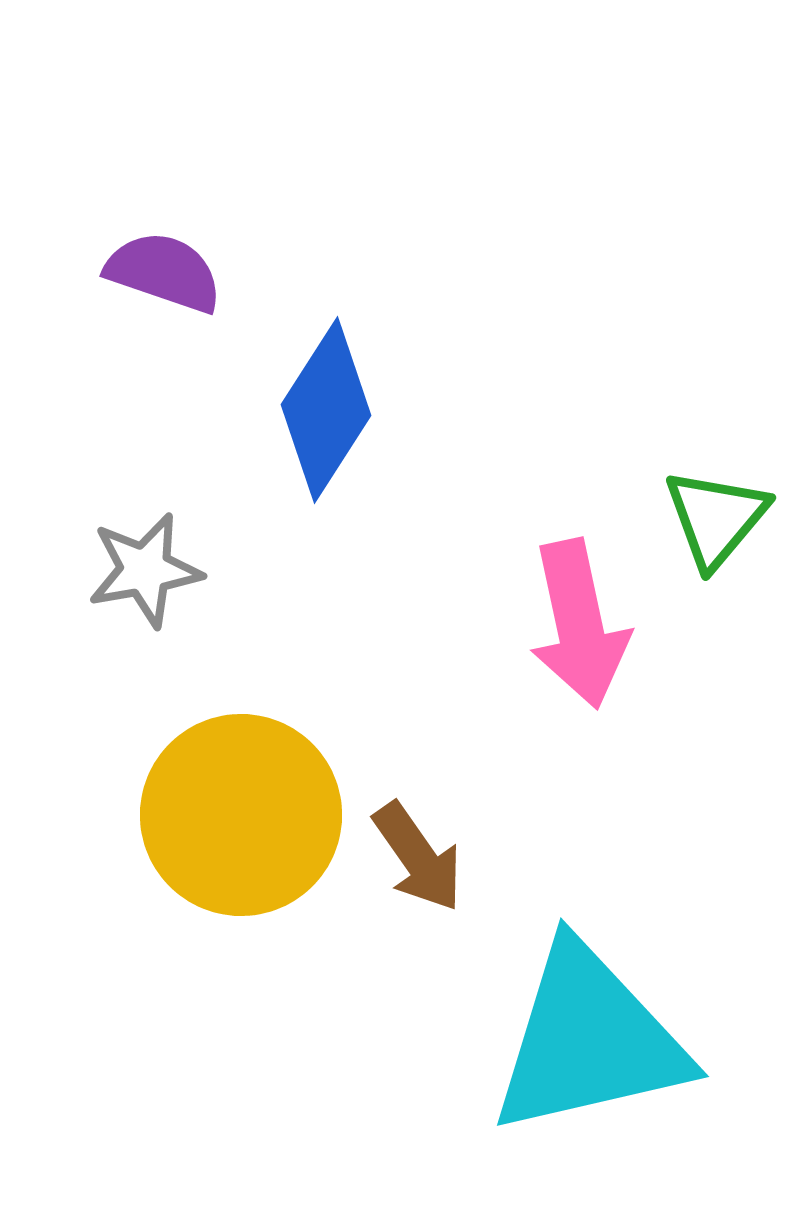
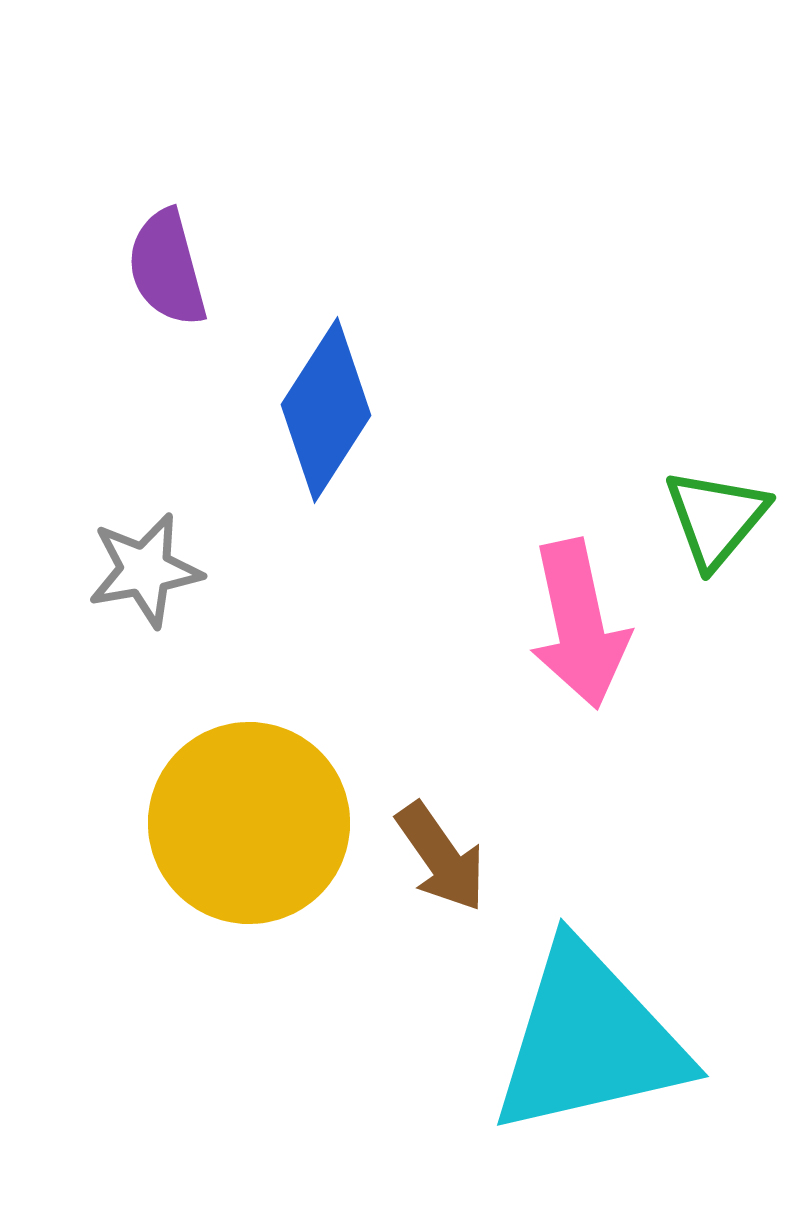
purple semicircle: moved 3 px right, 4 px up; rotated 124 degrees counterclockwise
yellow circle: moved 8 px right, 8 px down
brown arrow: moved 23 px right
